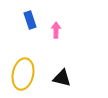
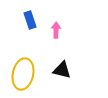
black triangle: moved 8 px up
